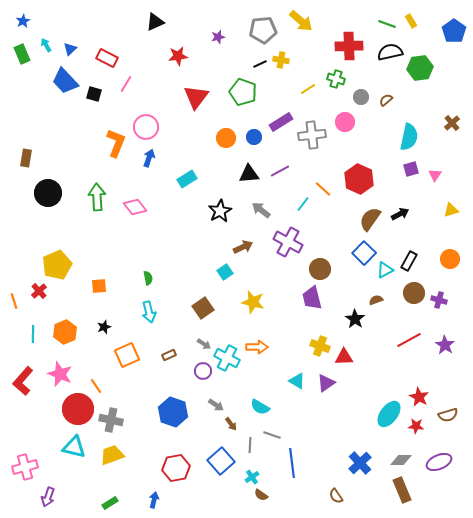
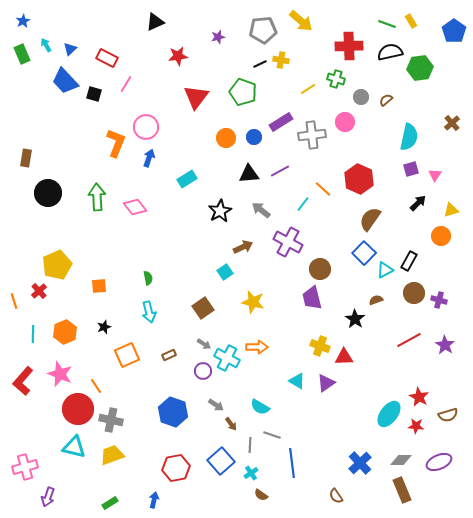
black arrow at (400, 214): moved 18 px right, 11 px up; rotated 18 degrees counterclockwise
orange circle at (450, 259): moved 9 px left, 23 px up
cyan cross at (252, 477): moved 1 px left, 4 px up
